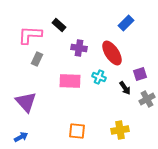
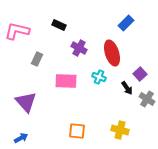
black rectangle: rotated 16 degrees counterclockwise
pink L-shape: moved 13 px left, 4 px up; rotated 10 degrees clockwise
purple cross: rotated 21 degrees clockwise
red ellipse: rotated 15 degrees clockwise
purple square: rotated 24 degrees counterclockwise
pink rectangle: moved 4 px left
black arrow: moved 2 px right
gray cross: rotated 28 degrees counterclockwise
yellow cross: rotated 24 degrees clockwise
blue arrow: moved 1 px down
